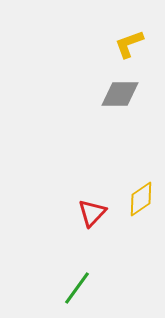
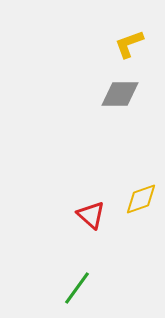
yellow diamond: rotated 15 degrees clockwise
red triangle: moved 1 px left, 2 px down; rotated 32 degrees counterclockwise
